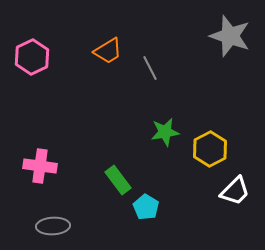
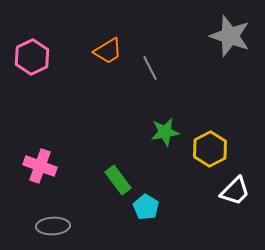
pink cross: rotated 12 degrees clockwise
